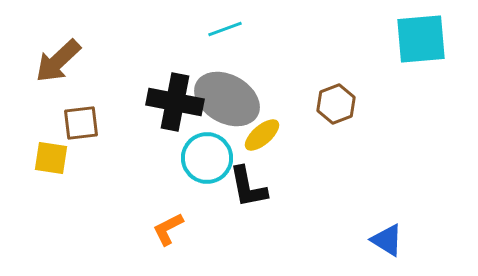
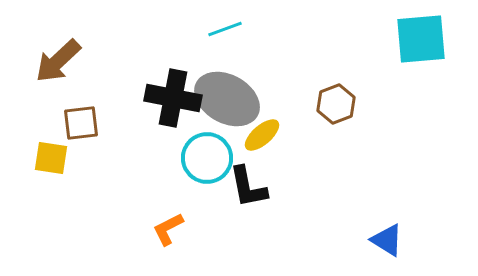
black cross: moved 2 px left, 4 px up
